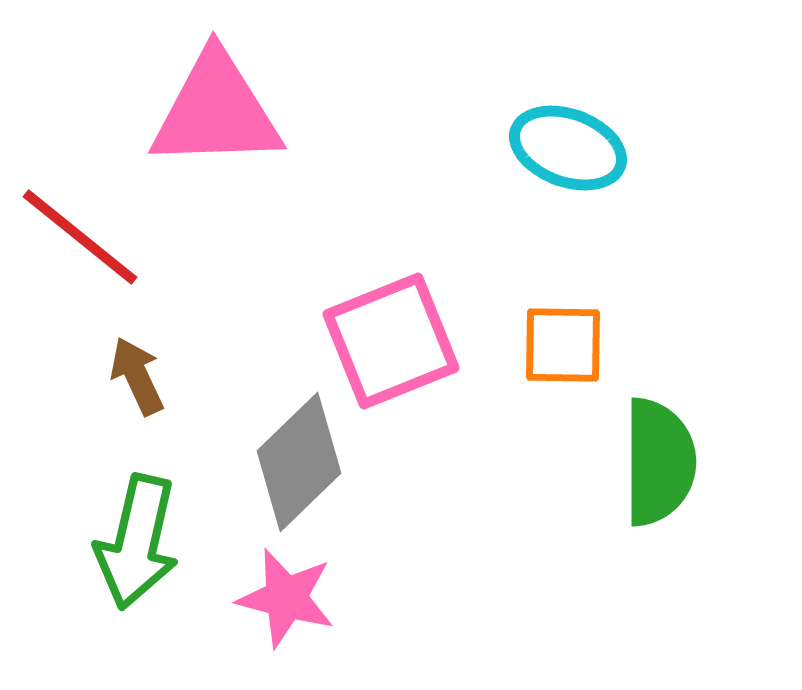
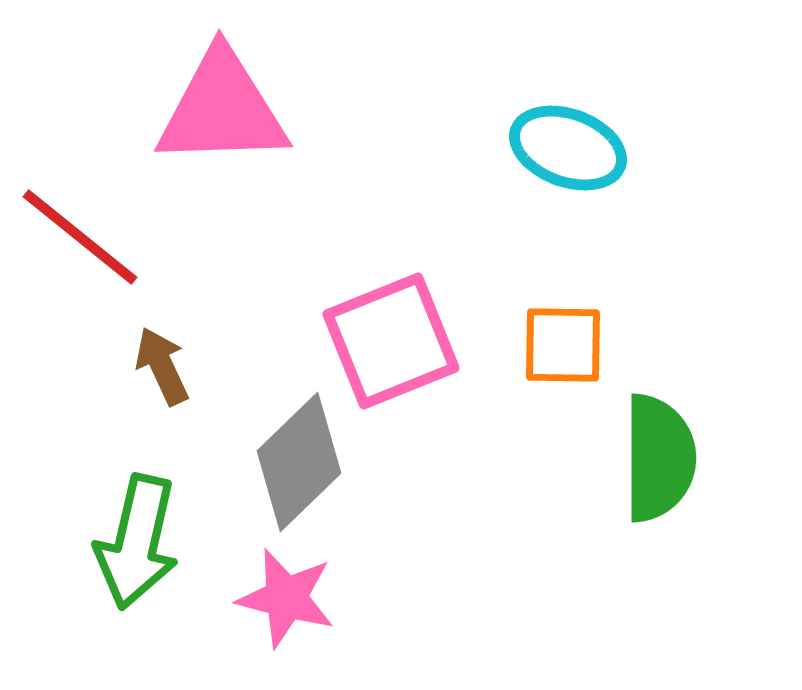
pink triangle: moved 6 px right, 2 px up
brown arrow: moved 25 px right, 10 px up
green semicircle: moved 4 px up
